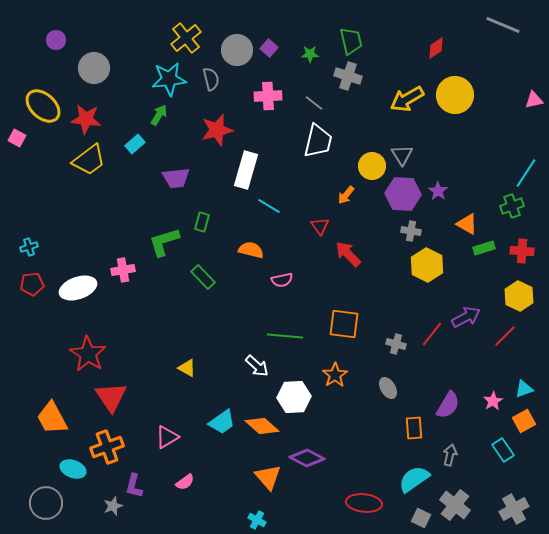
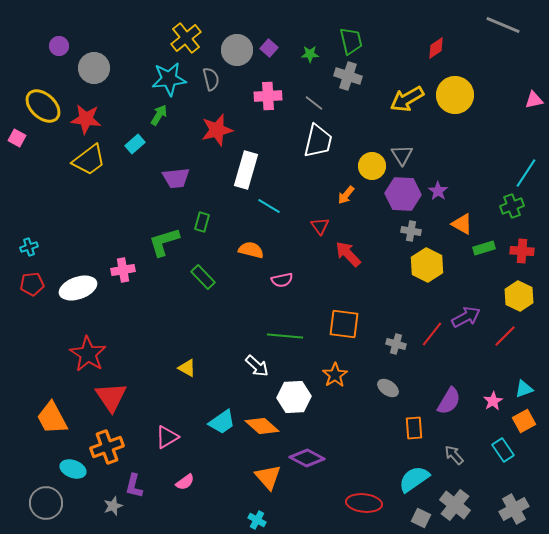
purple circle at (56, 40): moved 3 px right, 6 px down
orange triangle at (467, 224): moved 5 px left
gray ellipse at (388, 388): rotated 25 degrees counterclockwise
purple semicircle at (448, 405): moved 1 px right, 4 px up
gray arrow at (450, 455): moved 4 px right; rotated 55 degrees counterclockwise
